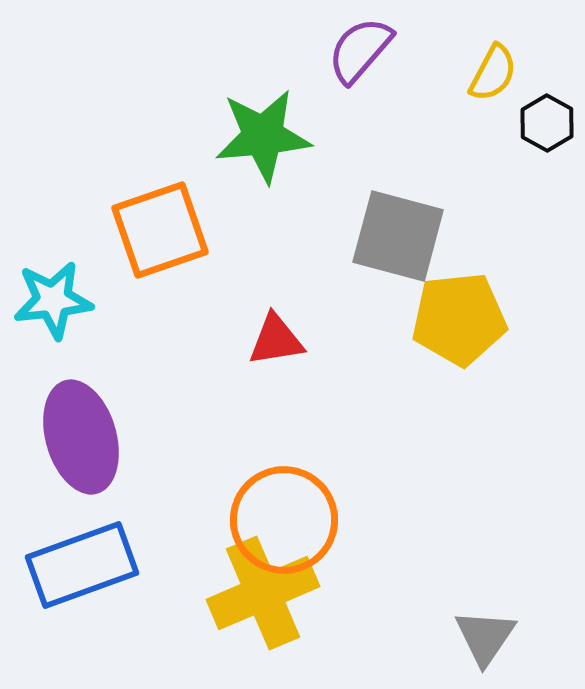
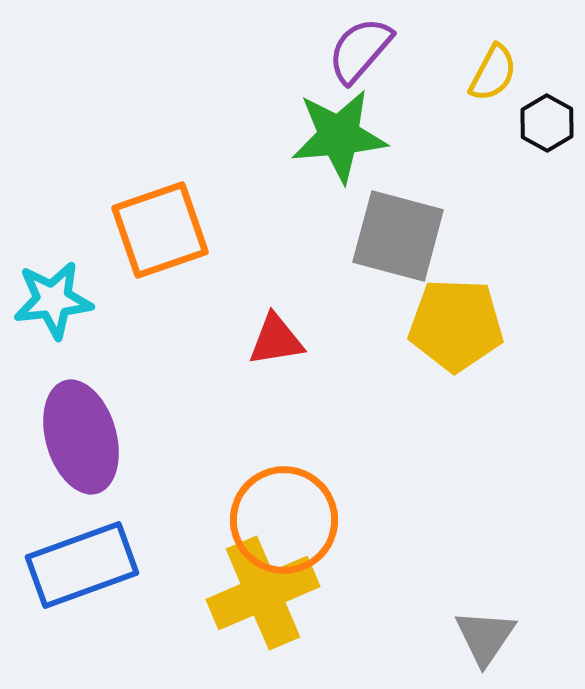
green star: moved 76 px right
yellow pentagon: moved 3 px left, 6 px down; rotated 8 degrees clockwise
